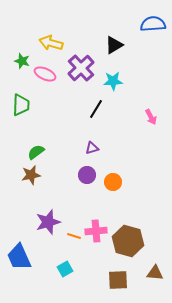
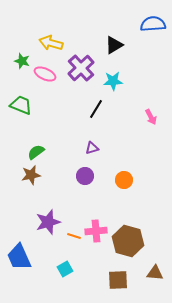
green trapezoid: rotated 70 degrees counterclockwise
purple circle: moved 2 px left, 1 px down
orange circle: moved 11 px right, 2 px up
